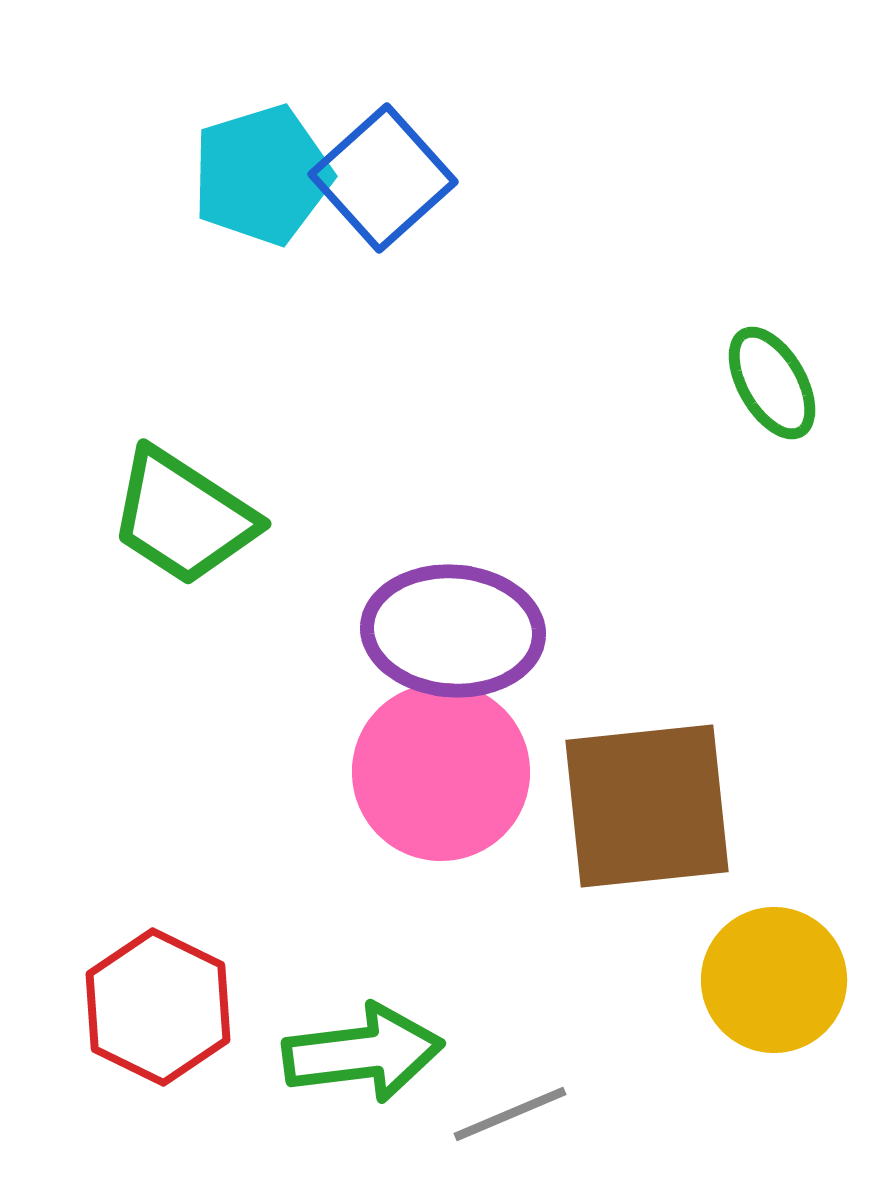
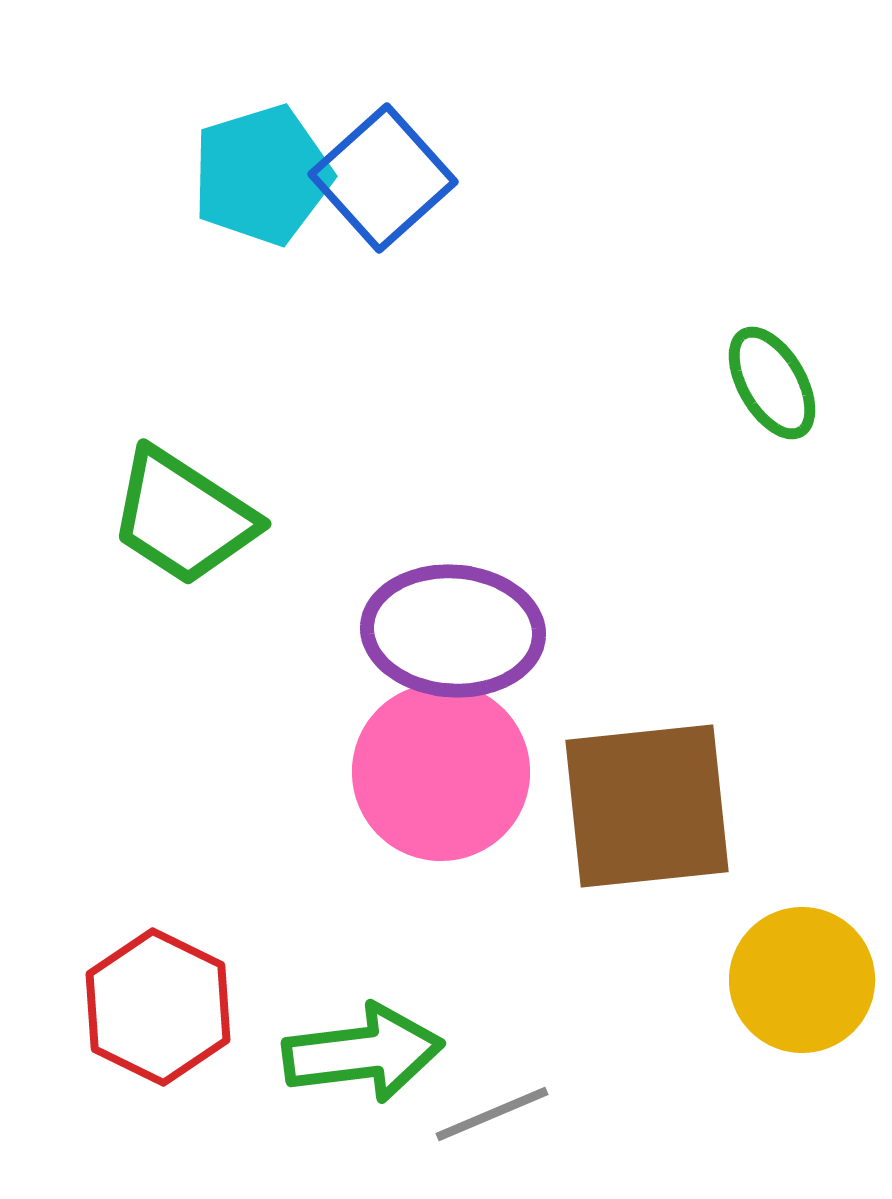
yellow circle: moved 28 px right
gray line: moved 18 px left
